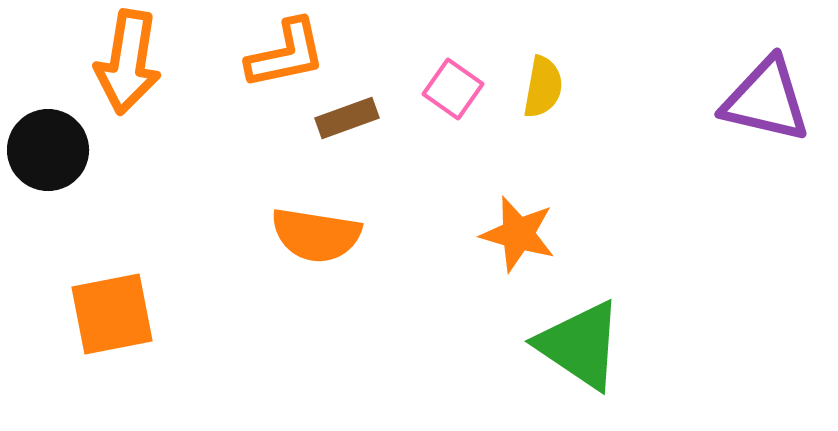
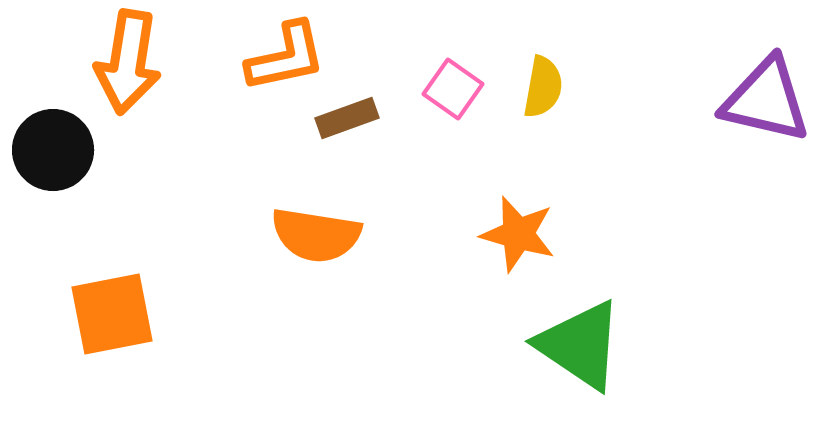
orange L-shape: moved 3 px down
black circle: moved 5 px right
